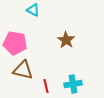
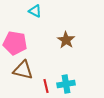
cyan triangle: moved 2 px right, 1 px down
cyan cross: moved 7 px left
